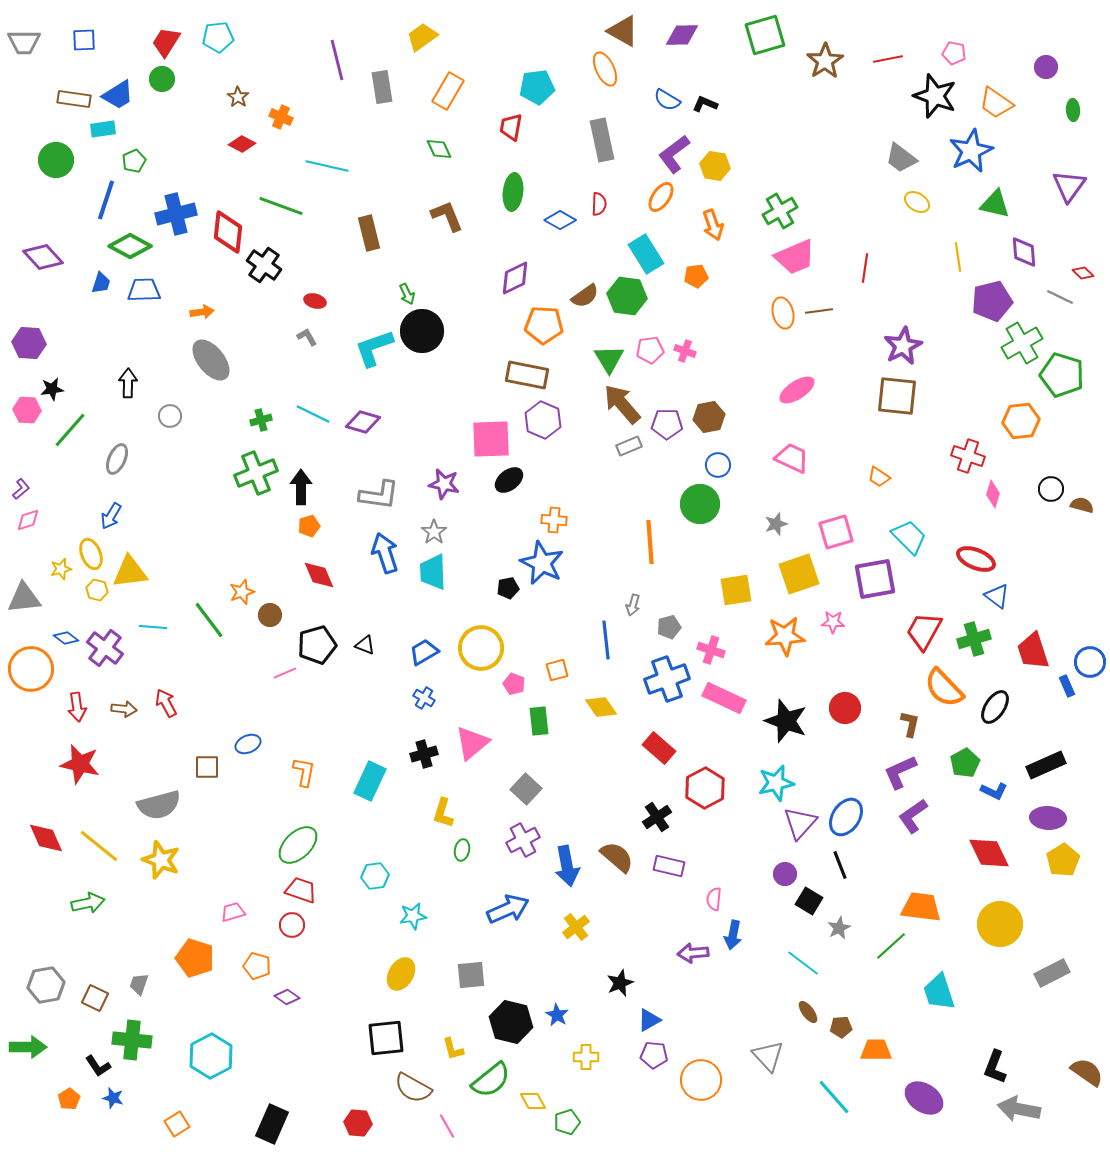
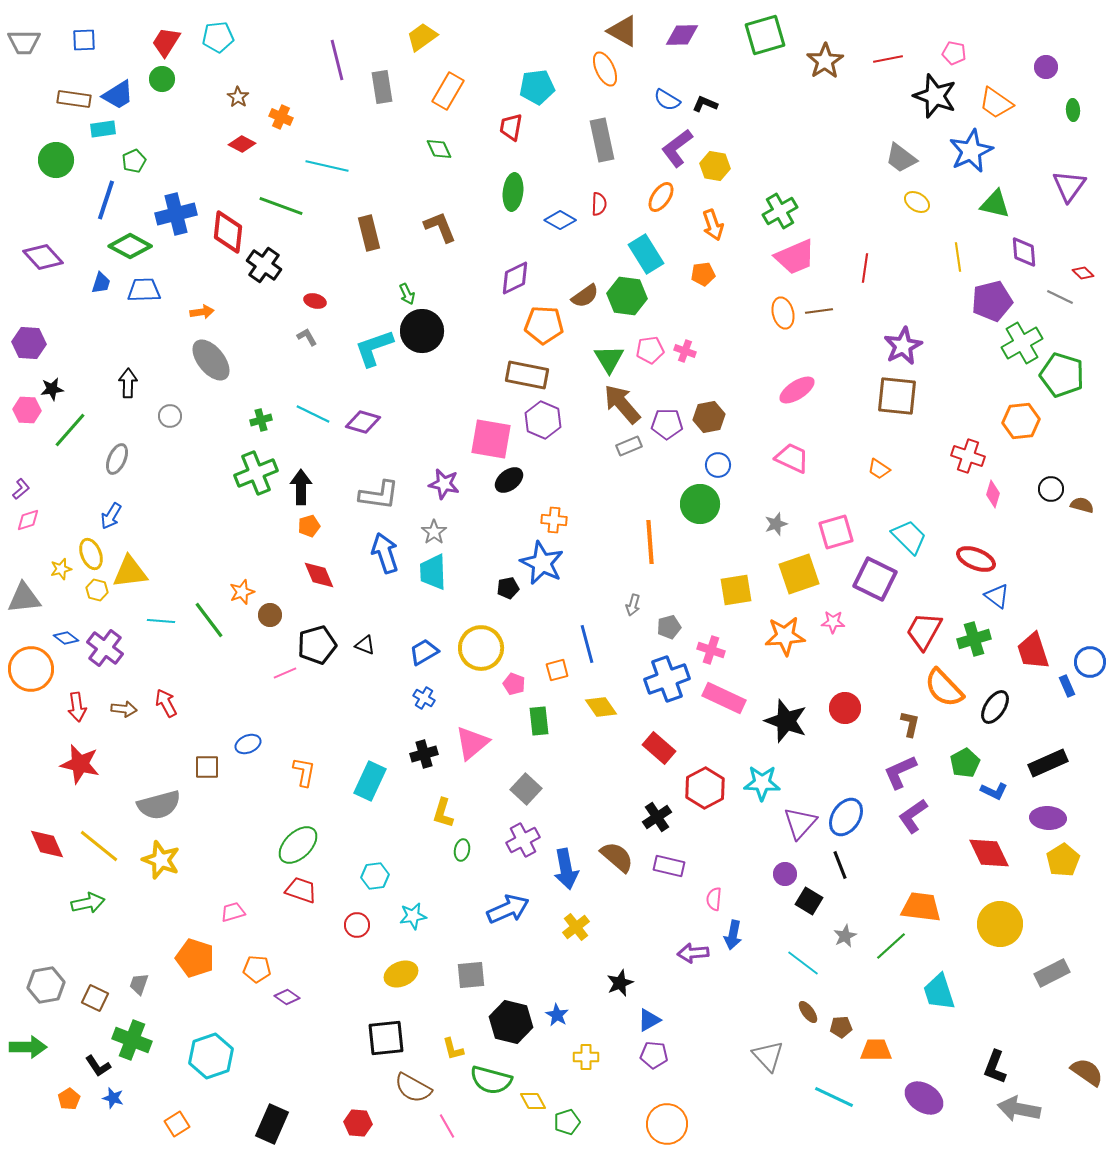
purple L-shape at (674, 154): moved 3 px right, 6 px up
brown L-shape at (447, 216): moved 7 px left, 11 px down
orange pentagon at (696, 276): moved 7 px right, 2 px up
pink square at (491, 439): rotated 12 degrees clockwise
orange trapezoid at (879, 477): moved 8 px up
purple square at (875, 579): rotated 36 degrees clockwise
cyan line at (153, 627): moved 8 px right, 6 px up
blue line at (606, 640): moved 19 px left, 4 px down; rotated 9 degrees counterclockwise
black rectangle at (1046, 765): moved 2 px right, 2 px up
cyan star at (776, 783): moved 14 px left; rotated 15 degrees clockwise
red diamond at (46, 838): moved 1 px right, 6 px down
blue arrow at (567, 866): moved 1 px left, 3 px down
red circle at (292, 925): moved 65 px right
gray star at (839, 928): moved 6 px right, 8 px down
orange pentagon at (257, 966): moved 3 px down; rotated 12 degrees counterclockwise
yellow ellipse at (401, 974): rotated 36 degrees clockwise
green cross at (132, 1040): rotated 15 degrees clockwise
cyan hexagon at (211, 1056): rotated 9 degrees clockwise
green semicircle at (491, 1080): rotated 54 degrees clockwise
orange circle at (701, 1080): moved 34 px left, 44 px down
cyan line at (834, 1097): rotated 24 degrees counterclockwise
